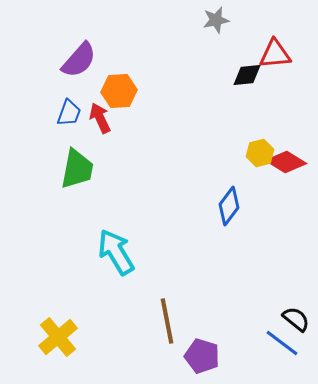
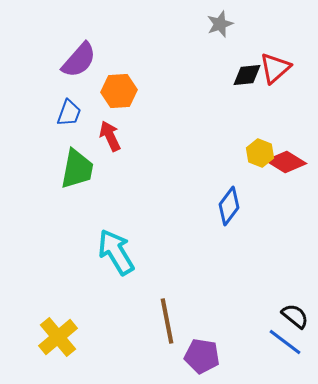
gray star: moved 4 px right, 4 px down; rotated 8 degrees counterclockwise
red triangle: moved 14 px down; rotated 36 degrees counterclockwise
red arrow: moved 10 px right, 18 px down
yellow hexagon: rotated 24 degrees counterclockwise
black semicircle: moved 1 px left, 3 px up
blue line: moved 3 px right, 1 px up
purple pentagon: rotated 8 degrees counterclockwise
